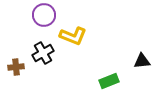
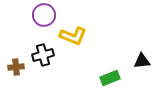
black cross: moved 2 px down; rotated 15 degrees clockwise
green rectangle: moved 1 px right, 3 px up
